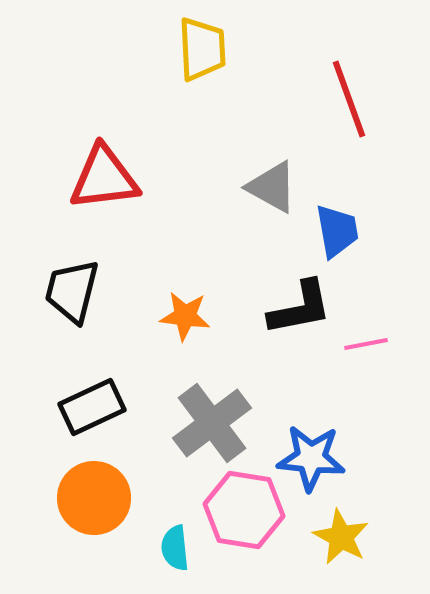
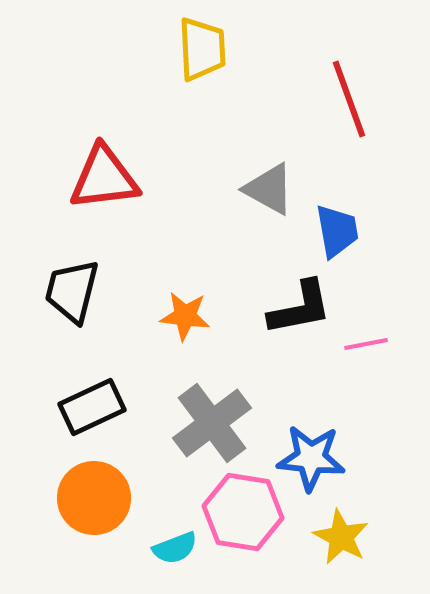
gray triangle: moved 3 px left, 2 px down
pink hexagon: moved 1 px left, 2 px down
cyan semicircle: rotated 105 degrees counterclockwise
